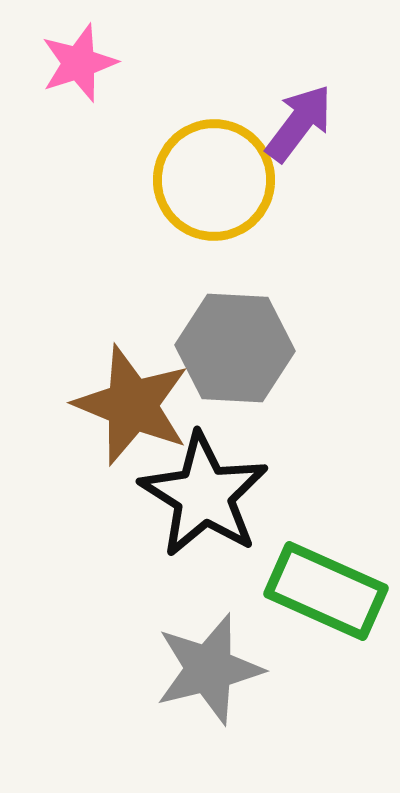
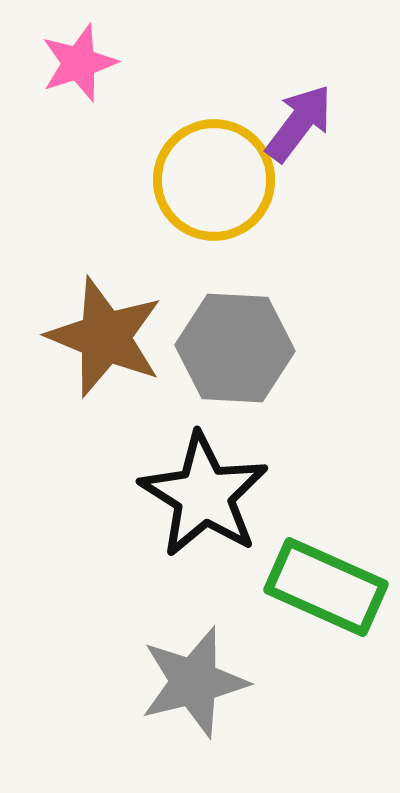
brown star: moved 27 px left, 68 px up
green rectangle: moved 4 px up
gray star: moved 15 px left, 13 px down
